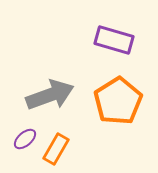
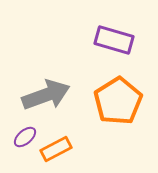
gray arrow: moved 4 px left
purple ellipse: moved 2 px up
orange rectangle: rotated 32 degrees clockwise
